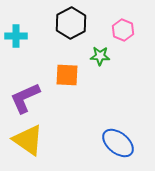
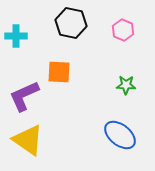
black hexagon: rotated 20 degrees counterclockwise
green star: moved 26 px right, 29 px down
orange square: moved 8 px left, 3 px up
purple L-shape: moved 1 px left, 2 px up
blue ellipse: moved 2 px right, 8 px up
